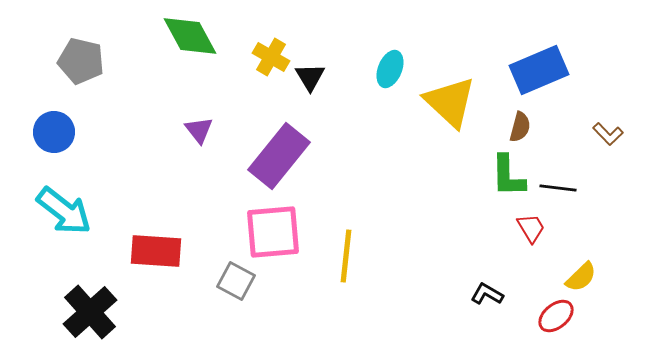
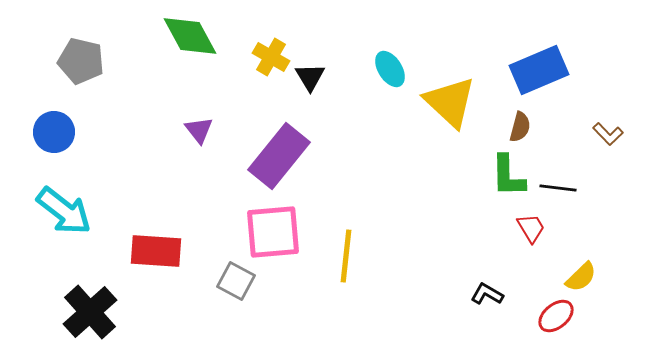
cyan ellipse: rotated 54 degrees counterclockwise
